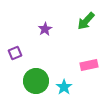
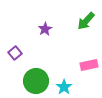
purple square: rotated 16 degrees counterclockwise
